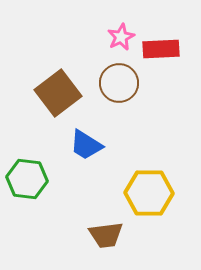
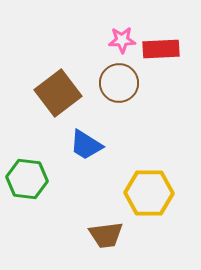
pink star: moved 1 px right, 3 px down; rotated 24 degrees clockwise
